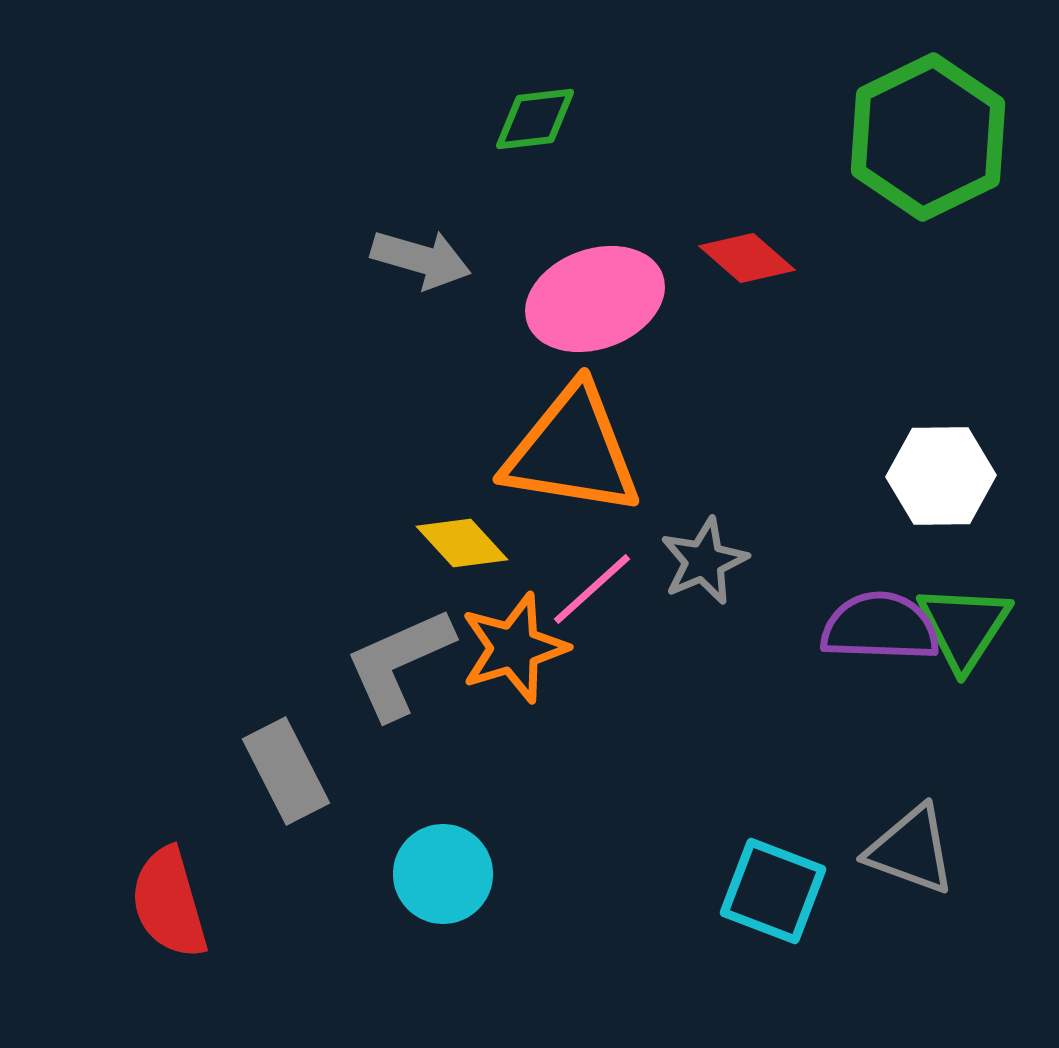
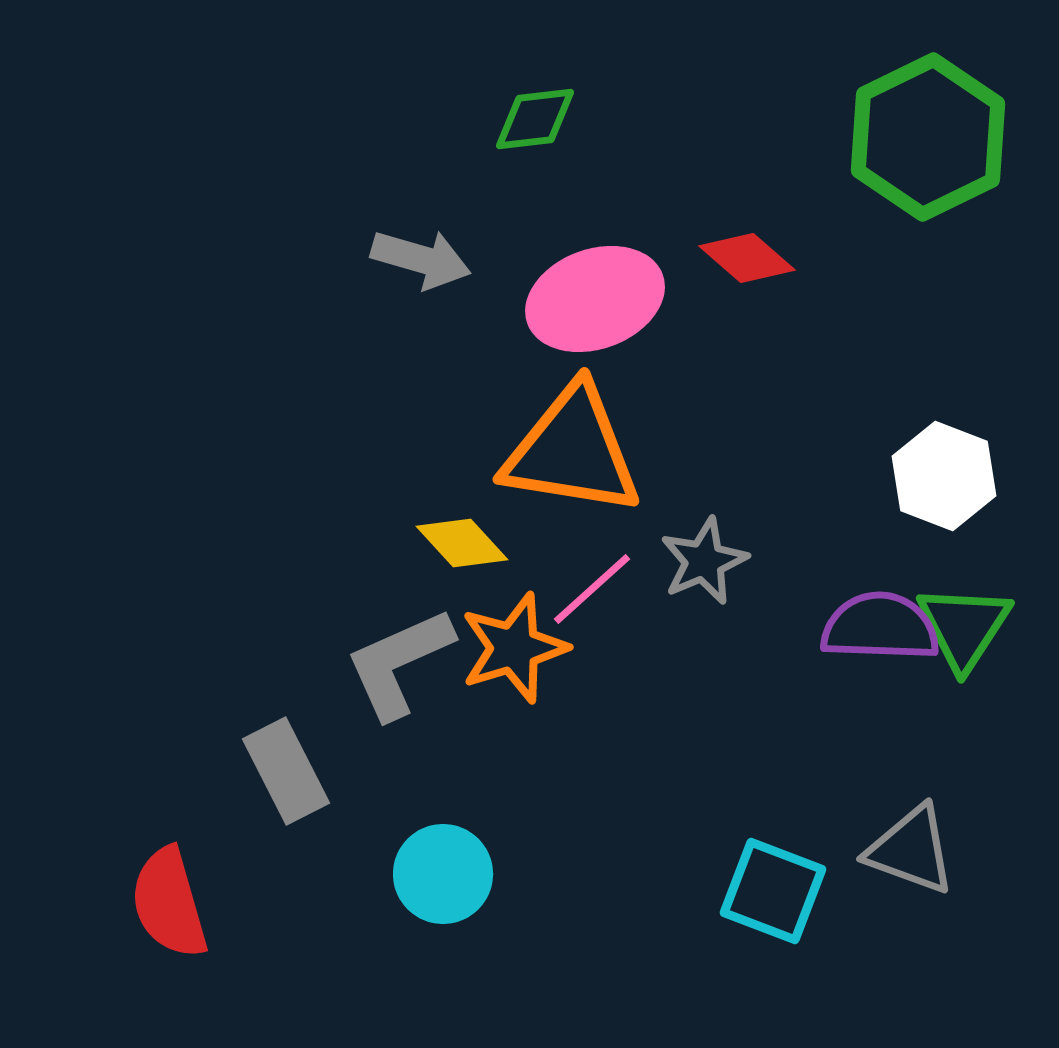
white hexagon: moved 3 px right; rotated 22 degrees clockwise
